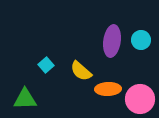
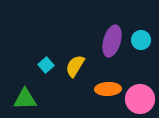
purple ellipse: rotated 8 degrees clockwise
yellow semicircle: moved 6 px left, 5 px up; rotated 80 degrees clockwise
